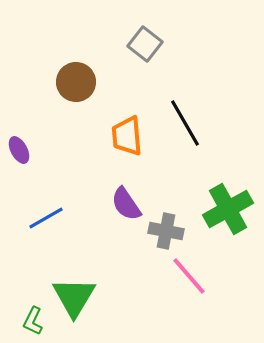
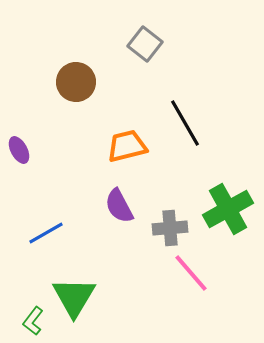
orange trapezoid: moved 10 px down; rotated 81 degrees clockwise
purple semicircle: moved 7 px left, 2 px down; rotated 6 degrees clockwise
blue line: moved 15 px down
gray cross: moved 4 px right, 3 px up; rotated 16 degrees counterclockwise
pink line: moved 2 px right, 3 px up
green L-shape: rotated 12 degrees clockwise
